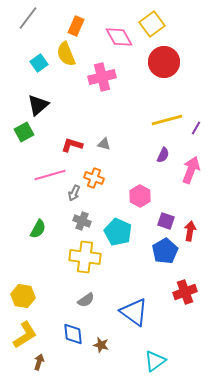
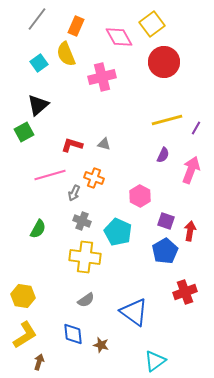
gray line: moved 9 px right, 1 px down
